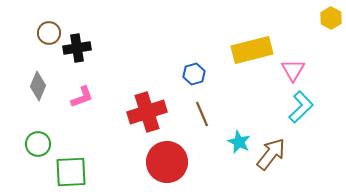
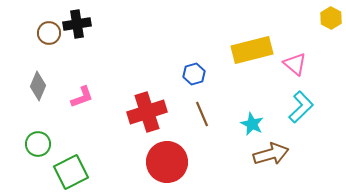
black cross: moved 24 px up
pink triangle: moved 2 px right, 6 px up; rotated 20 degrees counterclockwise
cyan star: moved 13 px right, 18 px up
brown arrow: rotated 36 degrees clockwise
green square: rotated 24 degrees counterclockwise
